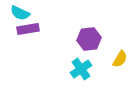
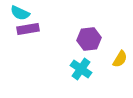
cyan cross: rotated 20 degrees counterclockwise
